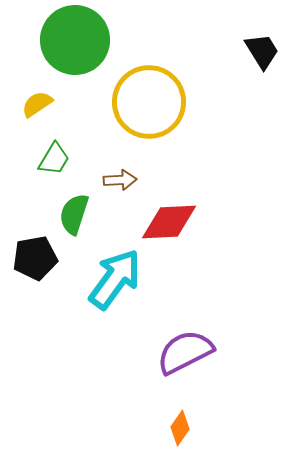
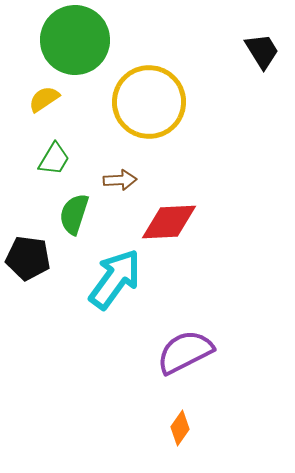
yellow semicircle: moved 7 px right, 5 px up
black pentagon: moved 7 px left; rotated 18 degrees clockwise
